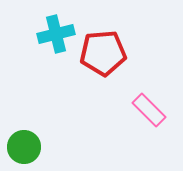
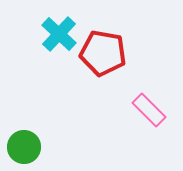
cyan cross: moved 3 px right; rotated 33 degrees counterclockwise
red pentagon: rotated 15 degrees clockwise
